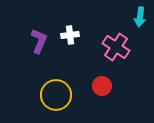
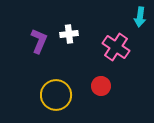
white cross: moved 1 px left, 1 px up
red circle: moved 1 px left
